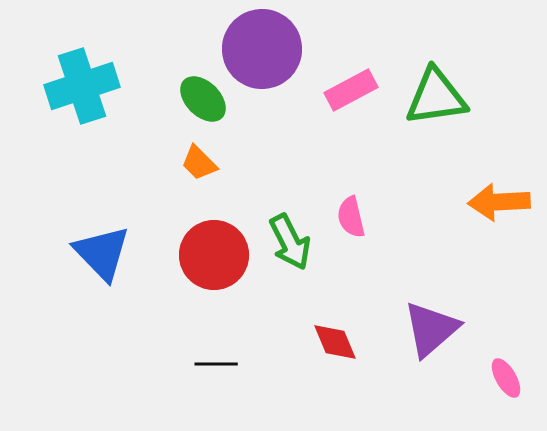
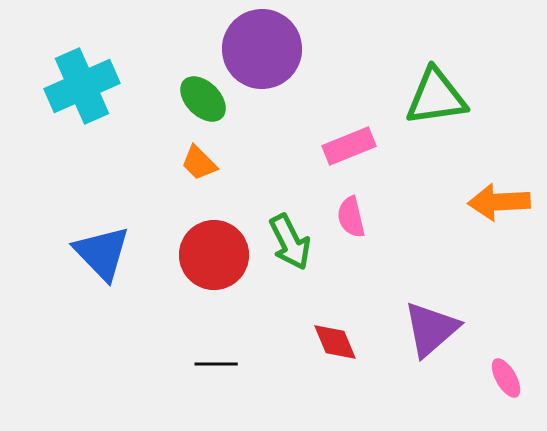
cyan cross: rotated 6 degrees counterclockwise
pink rectangle: moved 2 px left, 56 px down; rotated 6 degrees clockwise
